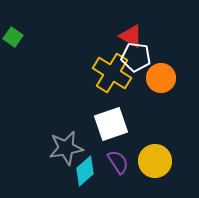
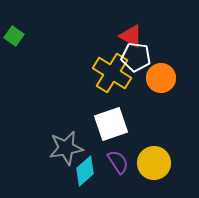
green square: moved 1 px right, 1 px up
yellow circle: moved 1 px left, 2 px down
